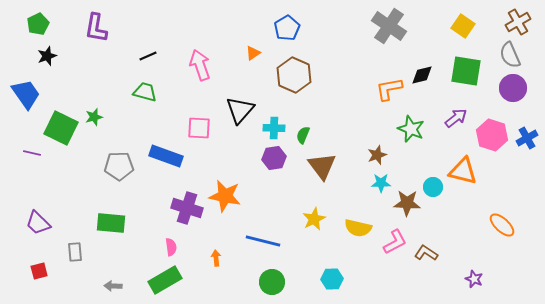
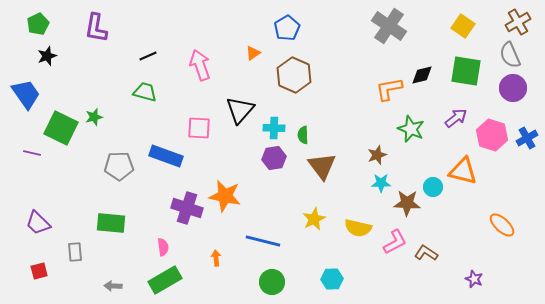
green semicircle at (303, 135): rotated 24 degrees counterclockwise
pink semicircle at (171, 247): moved 8 px left
